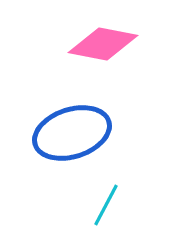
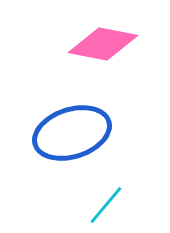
cyan line: rotated 12 degrees clockwise
